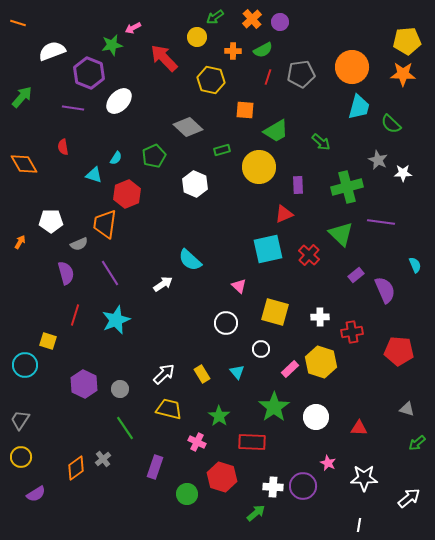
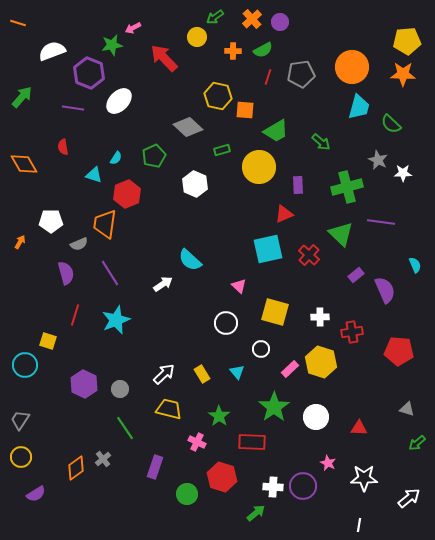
yellow hexagon at (211, 80): moved 7 px right, 16 px down
